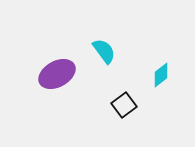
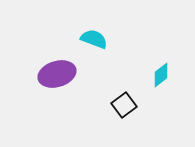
cyan semicircle: moved 10 px left, 12 px up; rotated 32 degrees counterclockwise
purple ellipse: rotated 12 degrees clockwise
